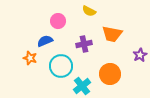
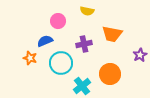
yellow semicircle: moved 2 px left; rotated 16 degrees counterclockwise
cyan circle: moved 3 px up
